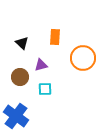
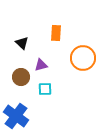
orange rectangle: moved 1 px right, 4 px up
brown circle: moved 1 px right
